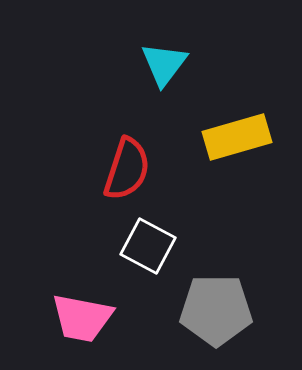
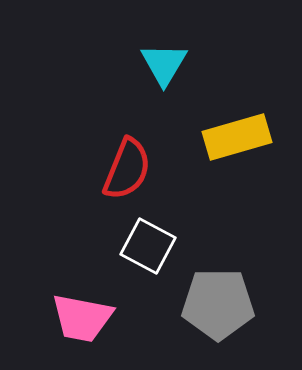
cyan triangle: rotated 6 degrees counterclockwise
red semicircle: rotated 4 degrees clockwise
gray pentagon: moved 2 px right, 6 px up
